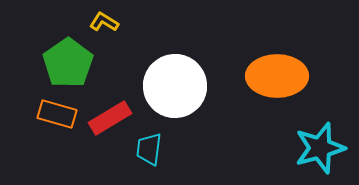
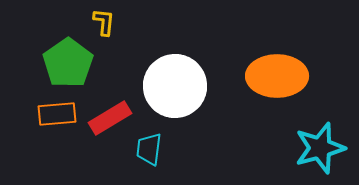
yellow L-shape: rotated 64 degrees clockwise
orange rectangle: rotated 21 degrees counterclockwise
